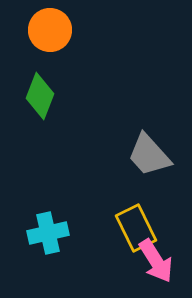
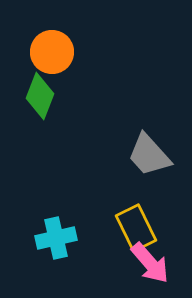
orange circle: moved 2 px right, 22 px down
cyan cross: moved 8 px right, 5 px down
pink arrow: moved 6 px left, 2 px down; rotated 9 degrees counterclockwise
